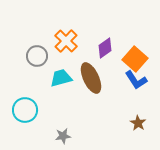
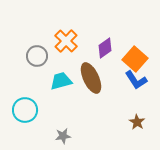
cyan trapezoid: moved 3 px down
brown star: moved 1 px left, 1 px up
